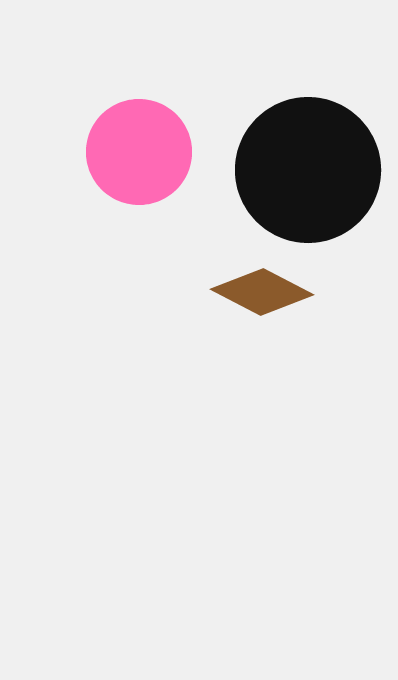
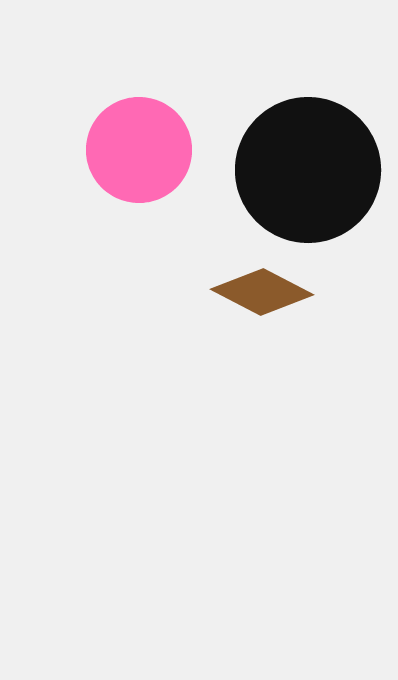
pink circle: moved 2 px up
